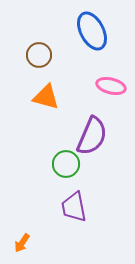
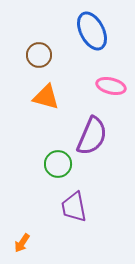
green circle: moved 8 px left
